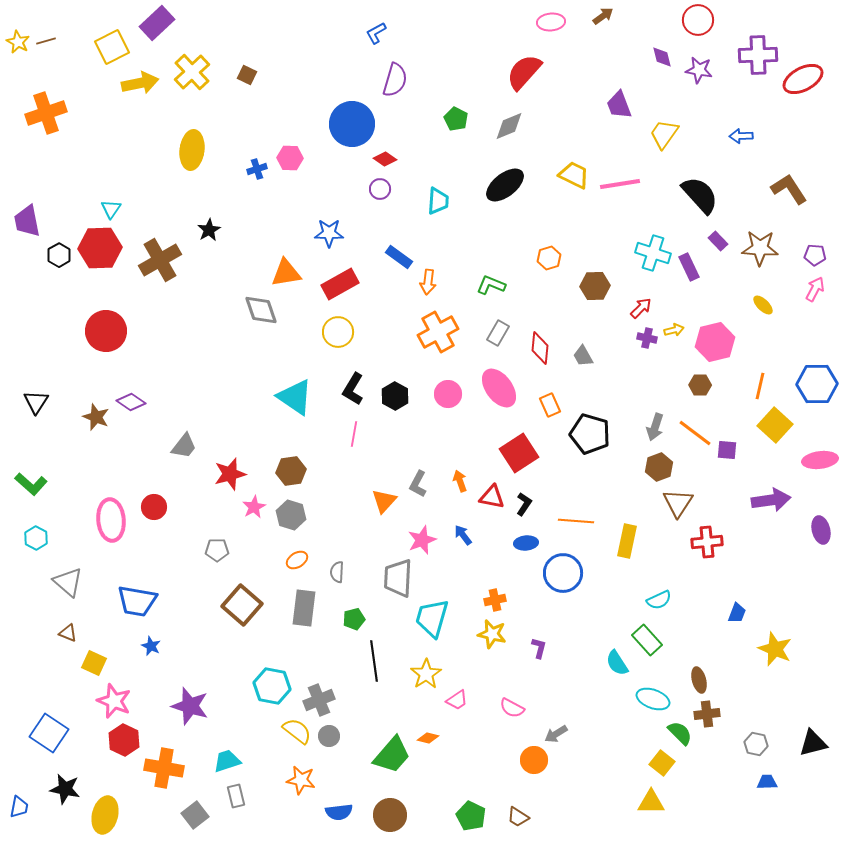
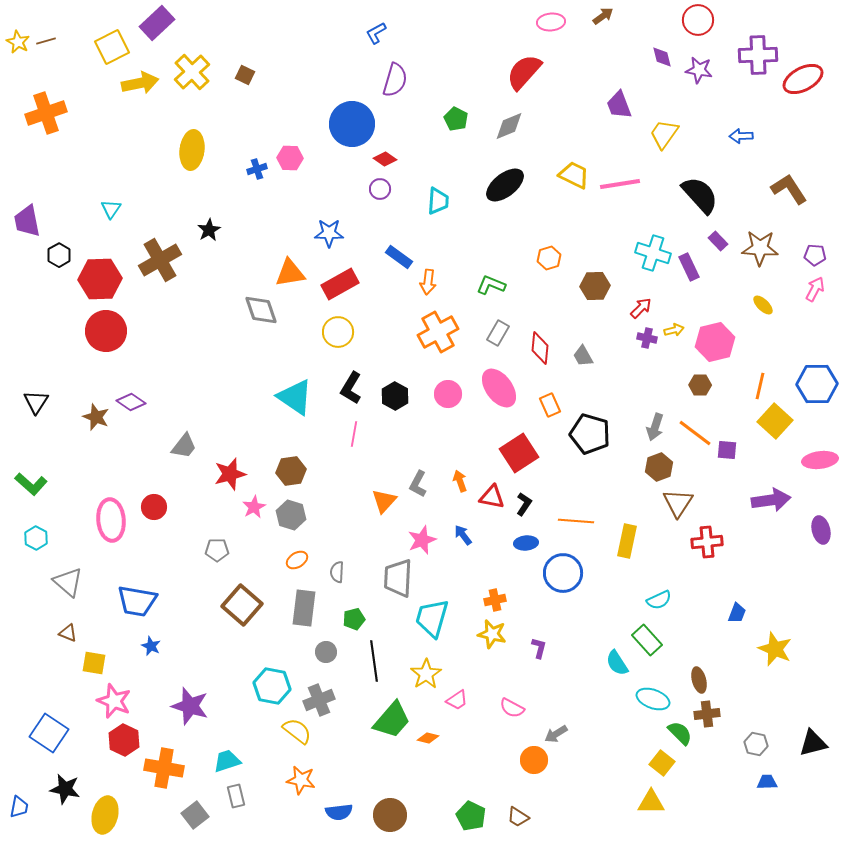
brown square at (247, 75): moved 2 px left
red hexagon at (100, 248): moved 31 px down
orange triangle at (286, 273): moved 4 px right
black L-shape at (353, 389): moved 2 px left, 1 px up
yellow square at (775, 425): moved 4 px up
yellow square at (94, 663): rotated 15 degrees counterclockwise
gray circle at (329, 736): moved 3 px left, 84 px up
green trapezoid at (392, 755): moved 35 px up
